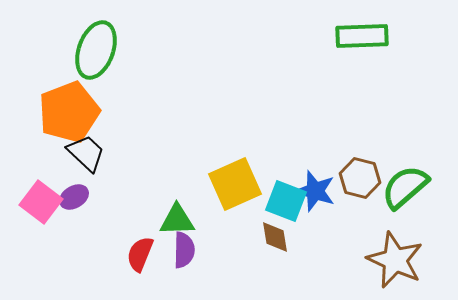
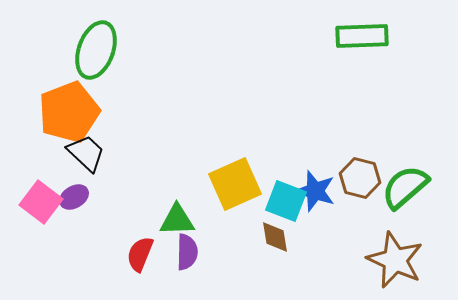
purple semicircle: moved 3 px right, 2 px down
